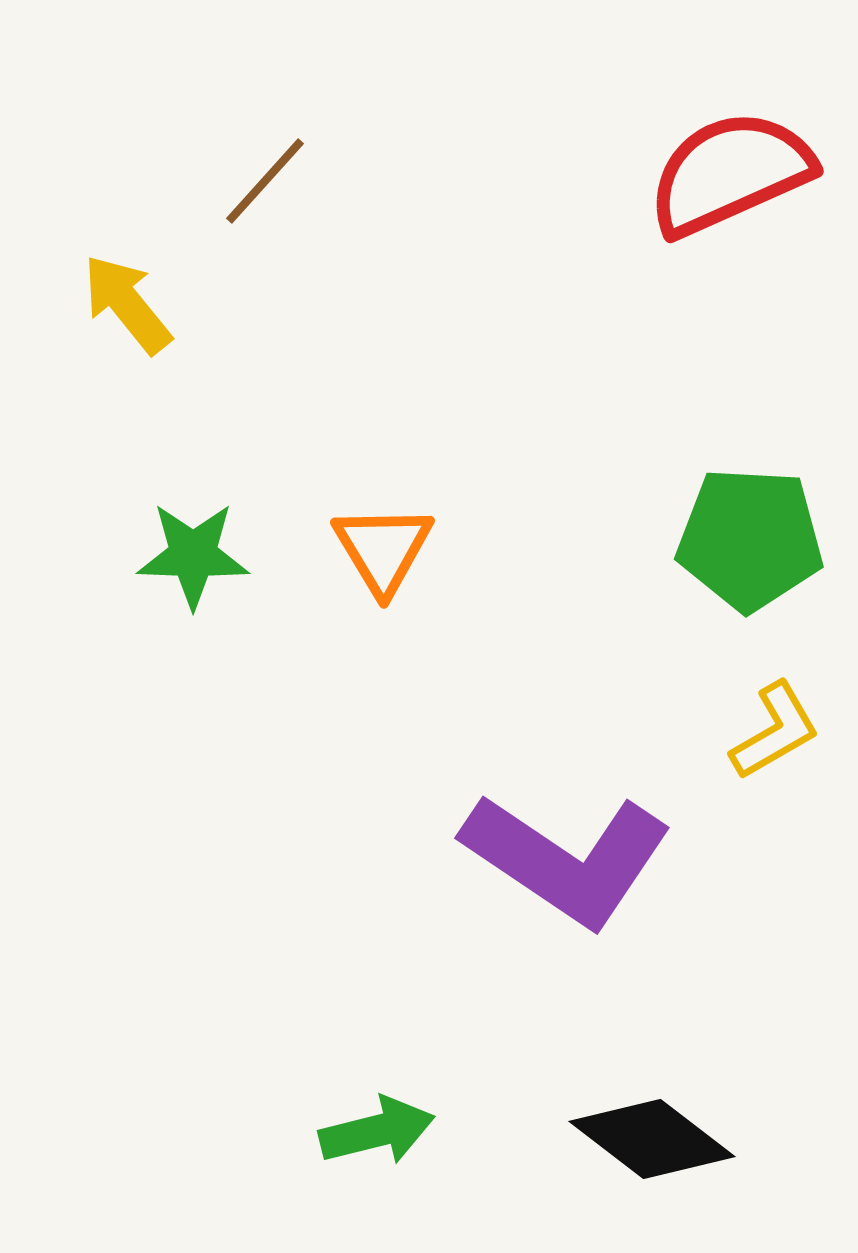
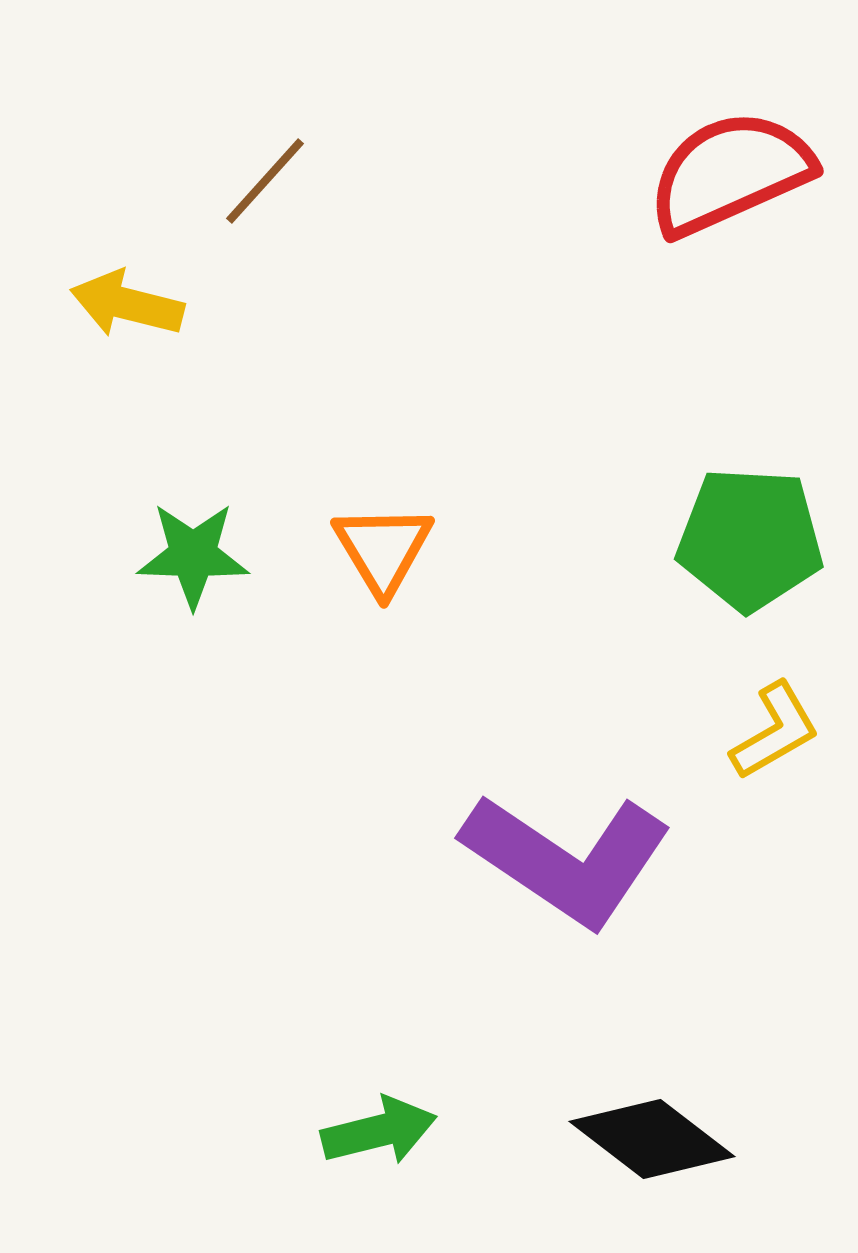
yellow arrow: rotated 37 degrees counterclockwise
green arrow: moved 2 px right
